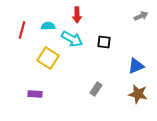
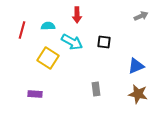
cyan arrow: moved 3 px down
gray rectangle: rotated 40 degrees counterclockwise
